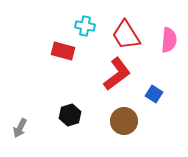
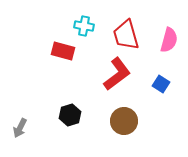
cyan cross: moved 1 px left
red trapezoid: rotated 16 degrees clockwise
pink semicircle: rotated 10 degrees clockwise
blue square: moved 7 px right, 10 px up
